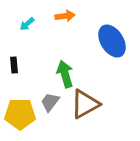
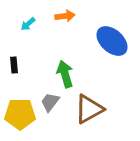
cyan arrow: moved 1 px right
blue ellipse: rotated 16 degrees counterclockwise
brown triangle: moved 4 px right, 5 px down
